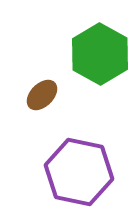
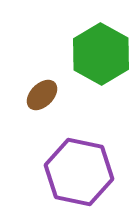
green hexagon: moved 1 px right
